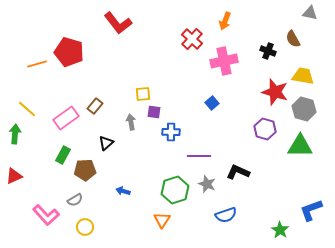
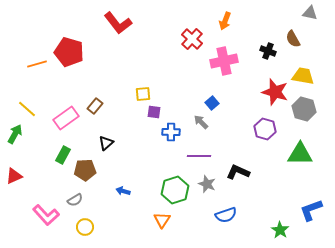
gray arrow: moved 70 px right; rotated 35 degrees counterclockwise
green arrow: rotated 24 degrees clockwise
green triangle: moved 8 px down
